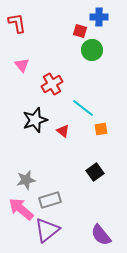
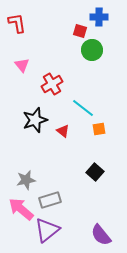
orange square: moved 2 px left
black square: rotated 12 degrees counterclockwise
